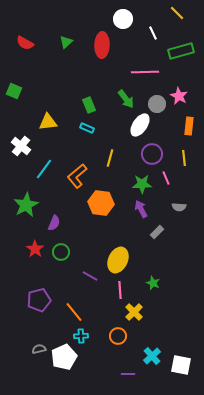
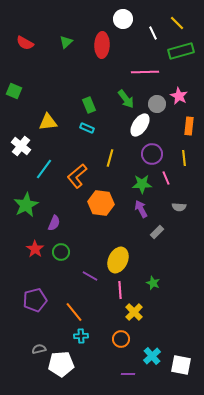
yellow line at (177, 13): moved 10 px down
purple pentagon at (39, 300): moved 4 px left
orange circle at (118, 336): moved 3 px right, 3 px down
white pentagon at (64, 357): moved 3 px left, 7 px down; rotated 20 degrees clockwise
